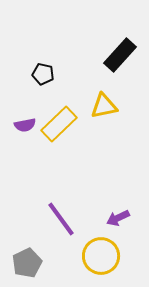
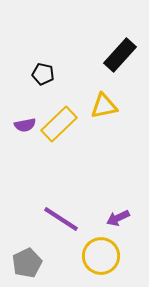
purple line: rotated 21 degrees counterclockwise
